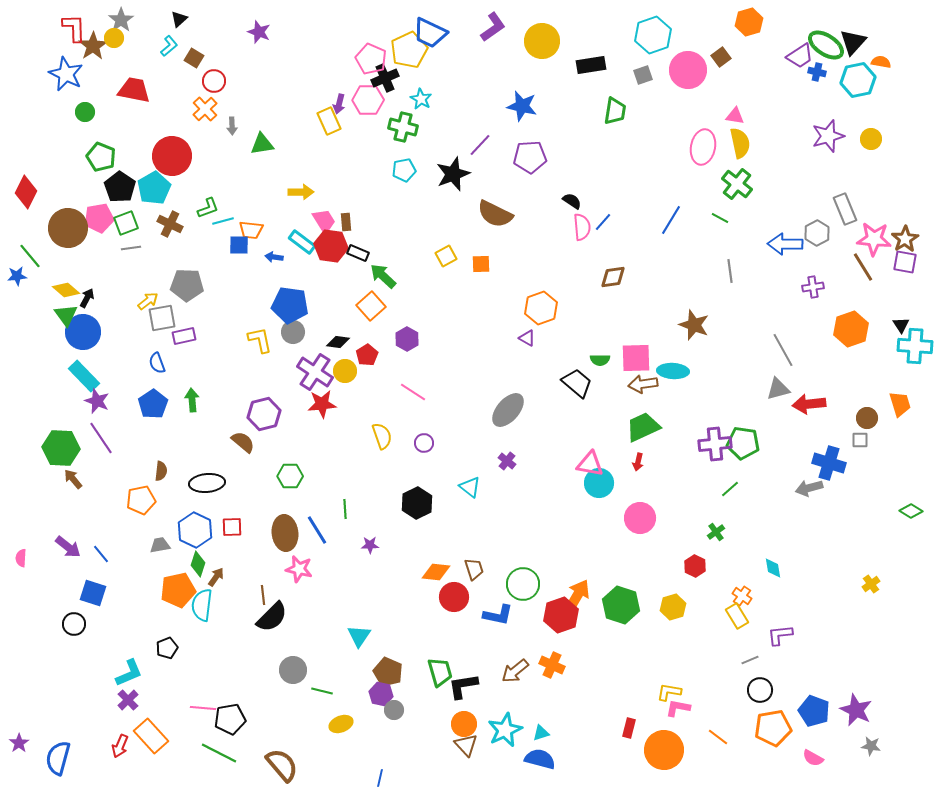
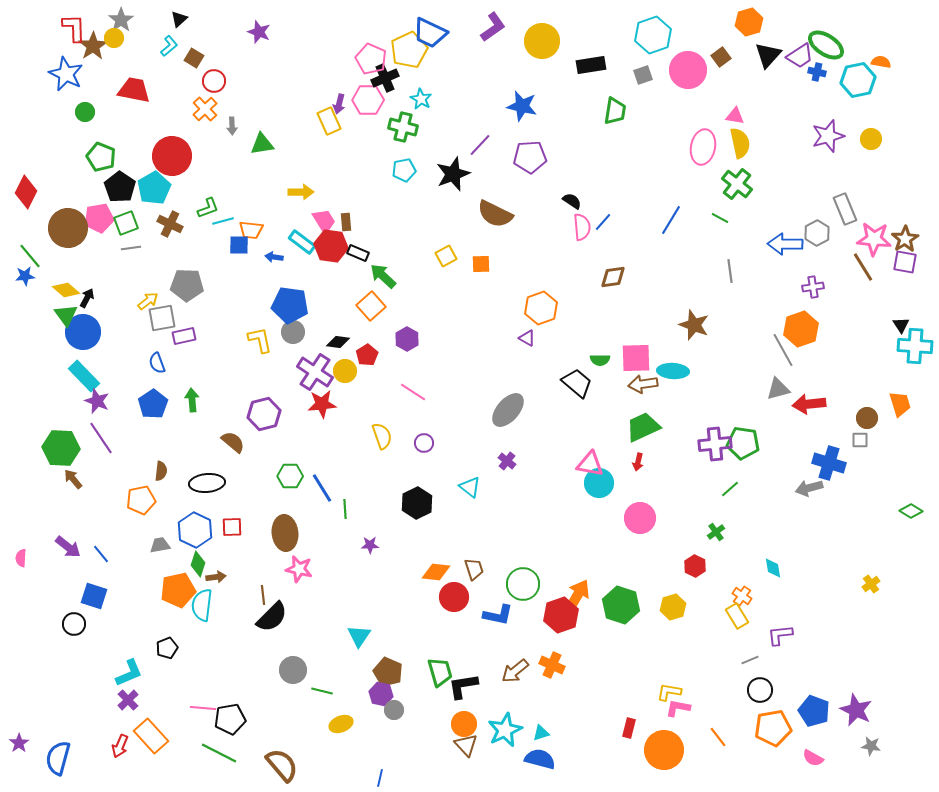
black triangle at (853, 42): moved 85 px left, 13 px down
blue star at (17, 276): moved 8 px right
orange hexagon at (851, 329): moved 50 px left
brown semicircle at (243, 442): moved 10 px left
blue line at (317, 530): moved 5 px right, 42 px up
brown arrow at (216, 577): rotated 48 degrees clockwise
blue square at (93, 593): moved 1 px right, 3 px down
orange line at (718, 737): rotated 15 degrees clockwise
